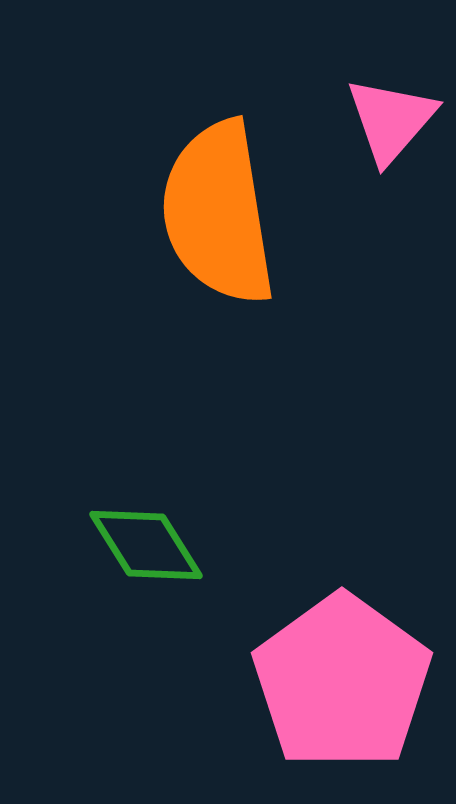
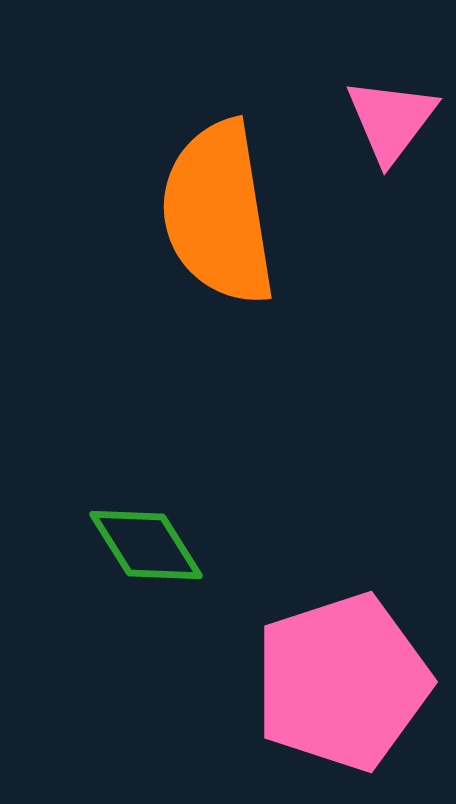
pink triangle: rotated 4 degrees counterclockwise
pink pentagon: rotated 18 degrees clockwise
